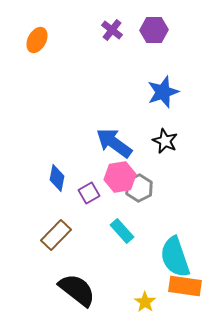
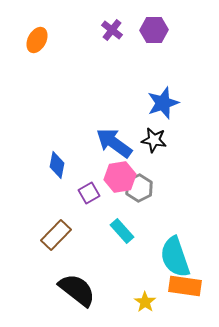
blue star: moved 11 px down
black star: moved 11 px left, 1 px up; rotated 15 degrees counterclockwise
blue diamond: moved 13 px up
